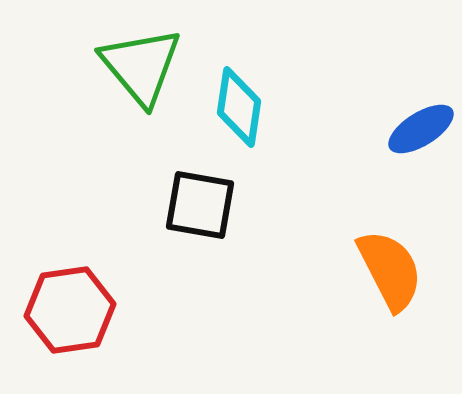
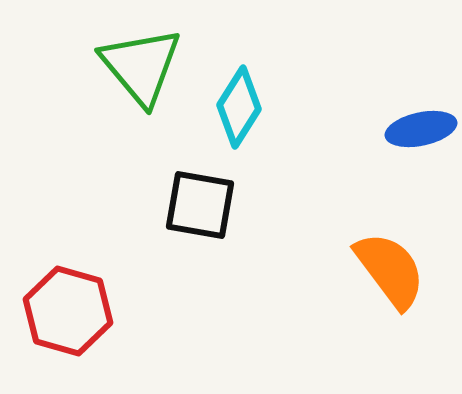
cyan diamond: rotated 24 degrees clockwise
blue ellipse: rotated 20 degrees clockwise
orange semicircle: rotated 10 degrees counterclockwise
red hexagon: moved 2 px left, 1 px down; rotated 24 degrees clockwise
